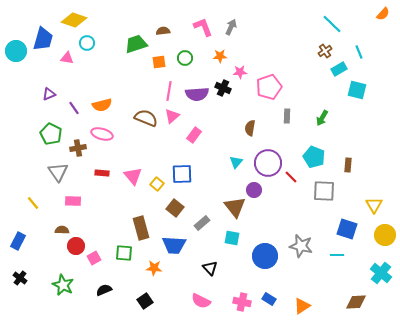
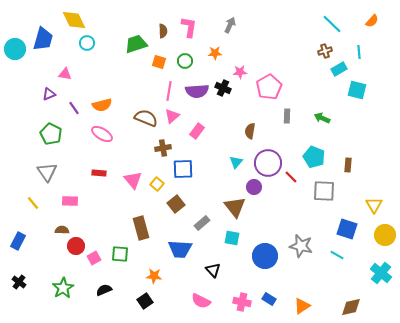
orange semicircle at (383, 14): moved 11 px left, 7 px down
yellow diamond at (74, 20): rotated 45 degrees clockwise
pink L-shape at (203, 27): moved 14 px left; rotated 30 degrees clockwise
gray arrow at (231, 27): moved 1 px left, 2 px up
brown semicircle at (163, 31): rotated 96 degrees clockwise
cyan circle at (16, 51): moved 1 px left, 2 px up
brown cross at (325, 51): rotated 16 degrees clockwise
cyan line at (359, 52): rotated 16 degrees clockwise
orange star at (220, 56): moved 5 px left, 3 px up
pink triangle at (67, 58): moved 2 px left, 16 px down
green circle at (185, 58): moved 3 px down
orange square at (159, 62): rotated 24 degrees clockwise
pink pentagon at (269, 87): rotated 10 degrees counterclockwise
purple semicircle at (197, 94): moved 3 px up
green arrow at (322, 118): rotated 84 degrees clockwise
brown semicircle at (250, 128): moved 3 px down
pink ellipse at (102, 134): rotated 15 degrees clockwise
pink rectangle at (194, 135): moved 3 px right, 4 px up
brown cross at (78, 148): moved 85 px right
gray triangle at (58, 172): moved 11 px left
red rectangle at (102, 173): moved 3 px left
blue square at (182, 174): moved 1 px right, 5 px up
pink triangle at (133, 176): moved 4 px down
purple circle at (254, 190): moved 3 px up
pink rectangle at (73, 201): moved 3 px left
brown square at (175, 208): moved 1 px right, 4 px up; rotated 12 degrees clockwise
blue trapezoid at (174, 245): moved 6 px right, 4 px down
green square at (124, 253): moved 4 px left, 1 px down
cyan line at (337, 255): rotated 32 degrees clockwise
orange star at (154, 268): moved 8 px down
black triangle at (210, 268): moved 3 px right, 2 px down
black cross at (20, 278): moved 1 px left, 4 px down
green star at (63, 285): moved 3 px down; rotated 15 degrees clockwise
brown diamond at (356, 302): moved 5 px left, 5 px down; rotated 10 degrees counterclockwise
